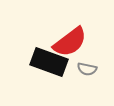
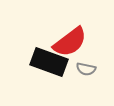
gray semicircle: moved 1 px left
